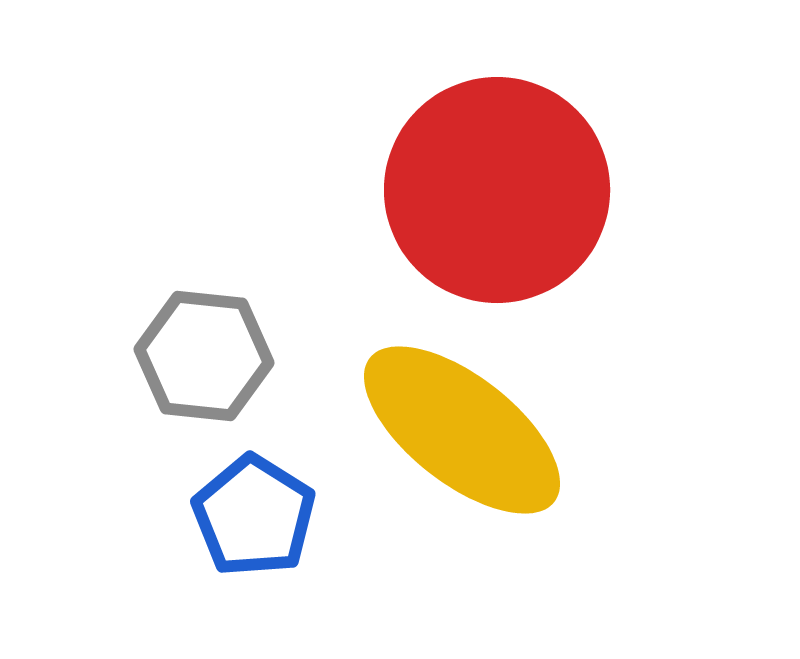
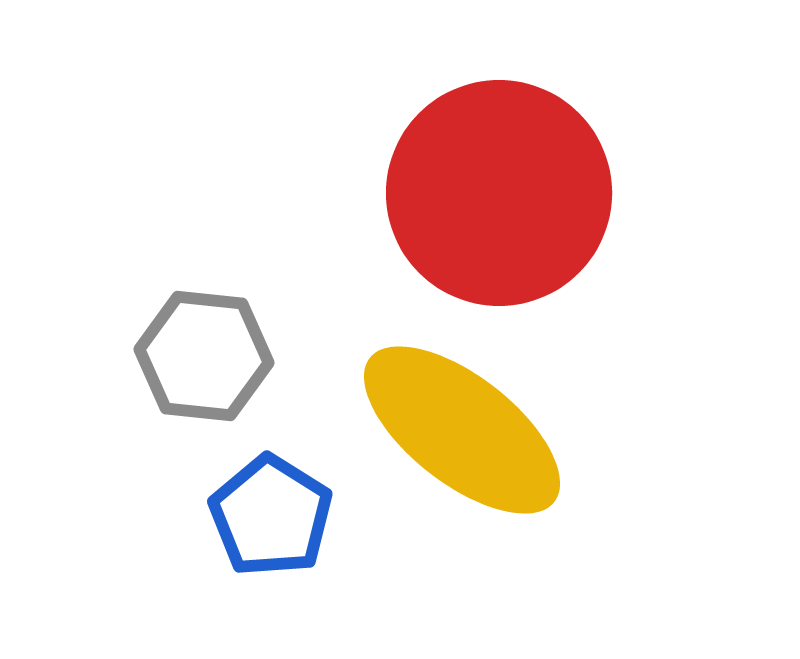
red circle: moved 2 px right, 3 px down
blue pentagon: moved 17 px right
